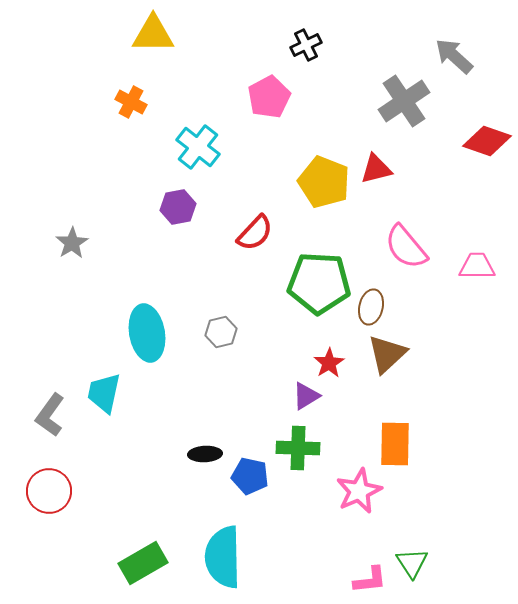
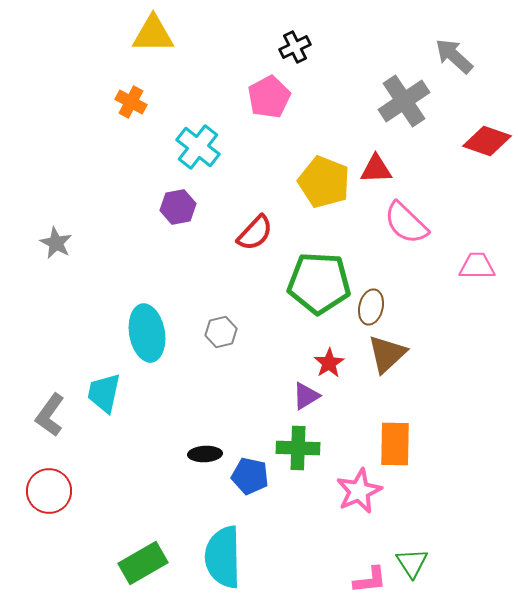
black cross: moved 11 px left, 2 px down
red triangle: rotated 12 degrees clockwise
gray star: moved 16 px left; rotated 12 degrees counterclockwise
pink semicircle: moved 24 px up; rotated 6 degrees counterclockwise
